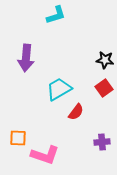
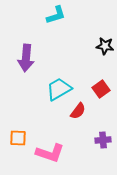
black star: moved 14 px up
red square: moved 3 px left, 1 px down
red semicircle: moved 2 px right, 1 px up
purple cross: moved 1 px right, 2 px up
pink L-shape: moved 5 px right, 2 px up
